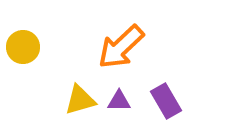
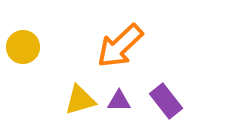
orange arrow: moved 1 px left, 1 px up
purple rectangle: rotated 8 degrees counterclockwise
